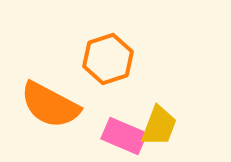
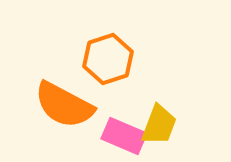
orange semicircle: moved 14 px right
yellow trapezoid: moved 1 px up
